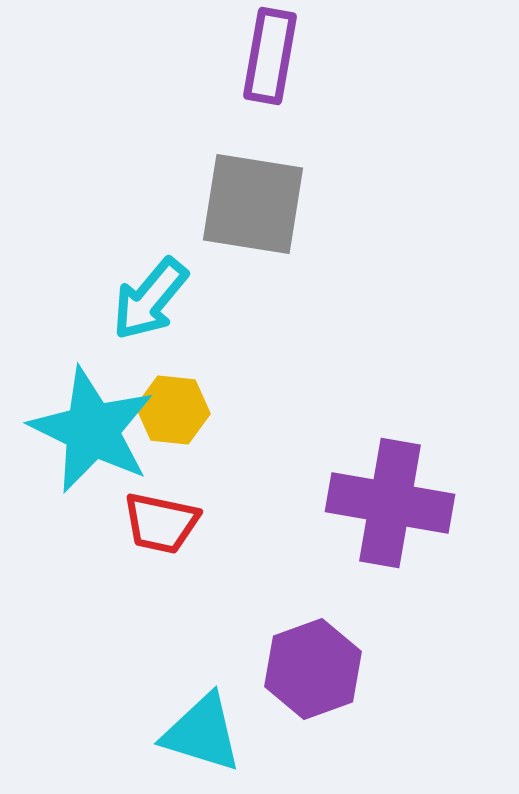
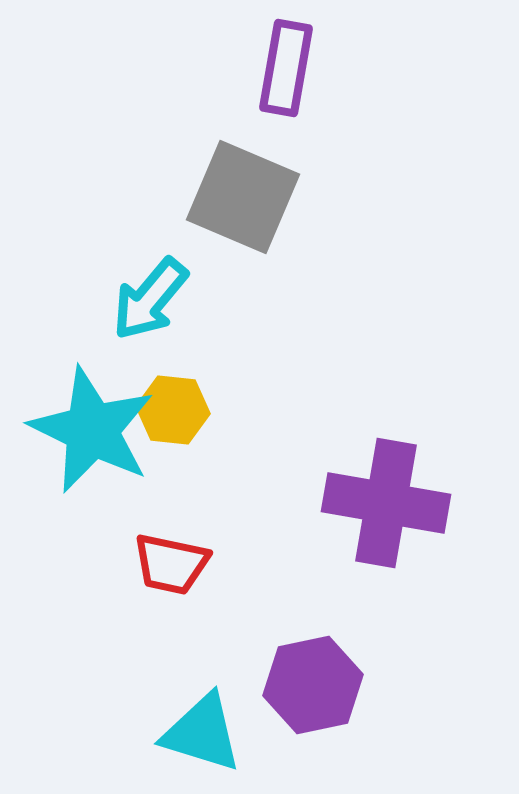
purple rectangle: moved 16 px right, 12 px down
gray square: moved 10 px left, 7 px up; rotated 14 degrees clockwise
purple cross: moved 4 px left
red trapezoid: moved 10 px right, 41 px down
purple hexagon: moved 16 px down; rotated 8 degrees clockwise
